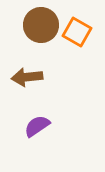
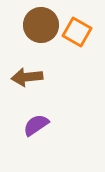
purple semicircle: moved 1 px left, 1 px up
